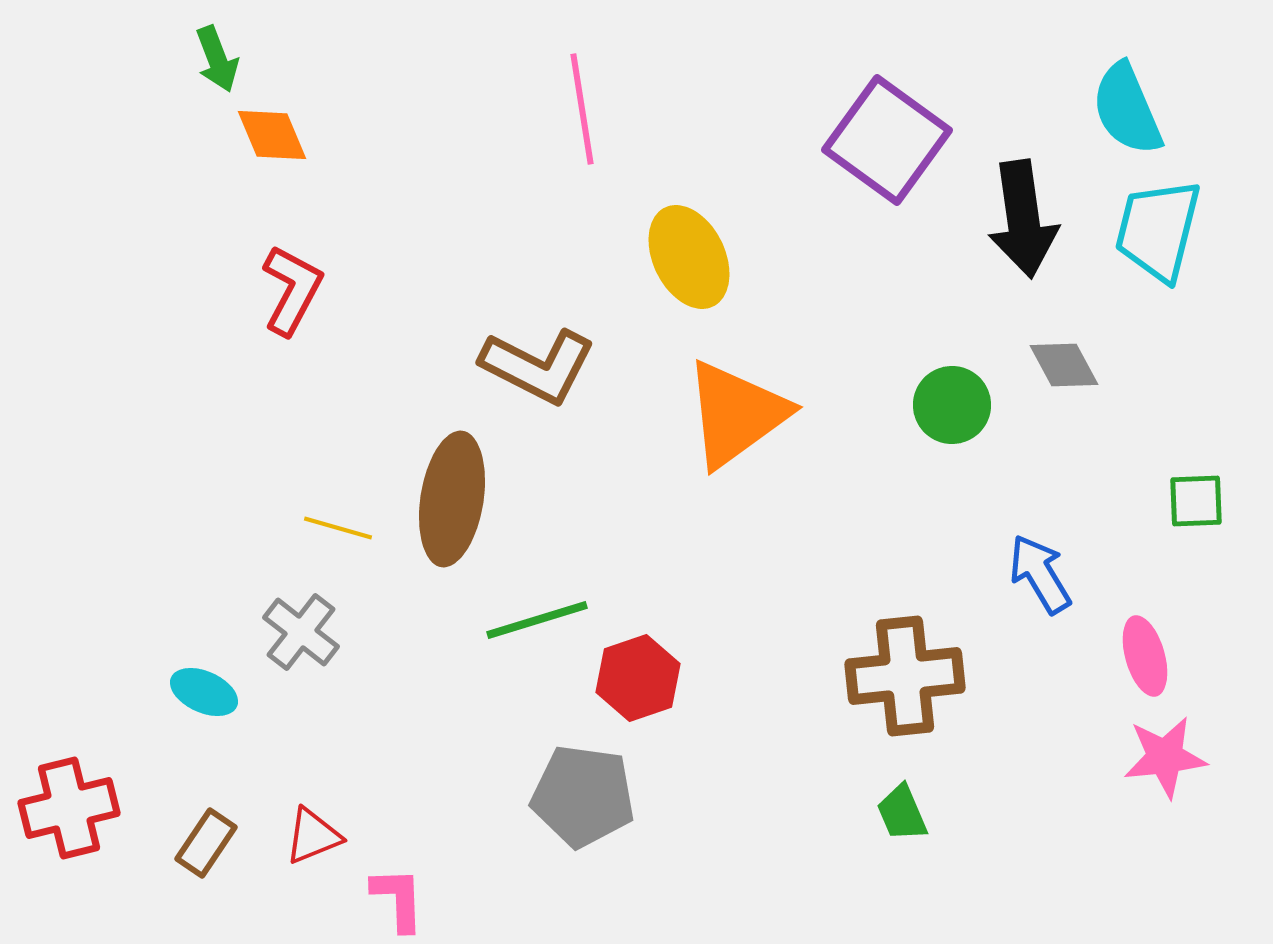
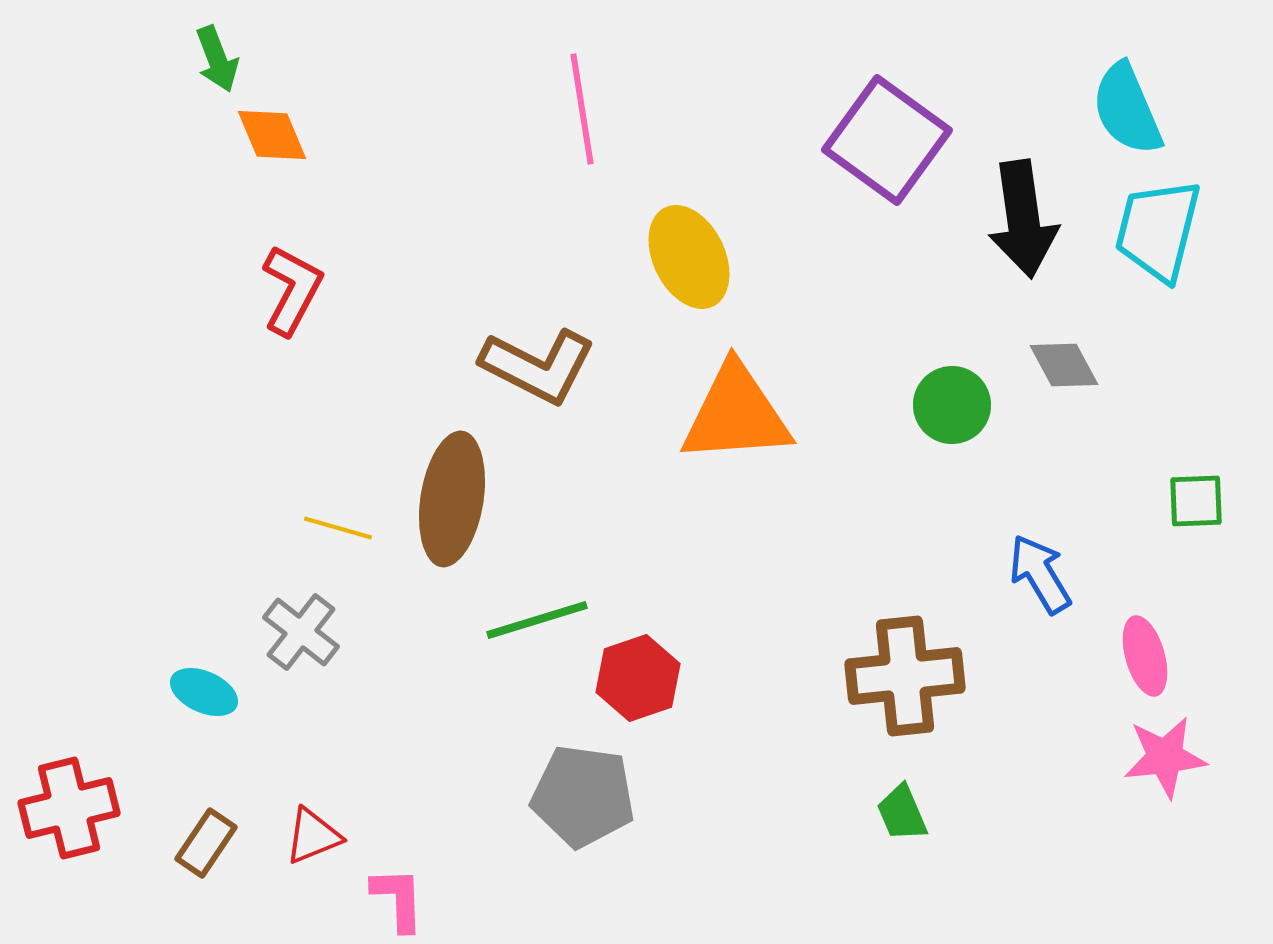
orange triangle: rotated 32 degrees clockwise
